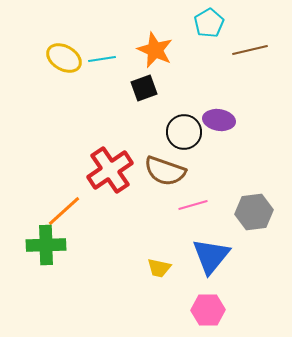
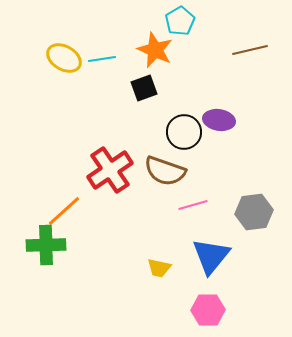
cyan pentagon: moved 29 px left, 2 px up
